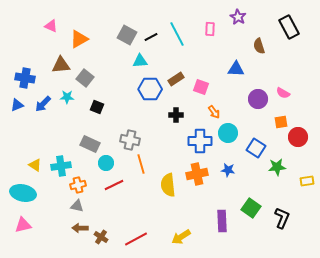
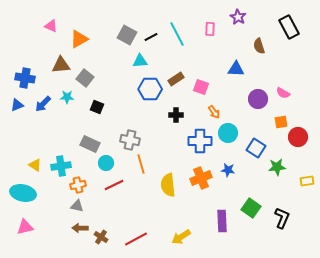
orange cross at (197, 174): moved 4 px right, 4 px down; rotated 10 degrees counterclockwise
pink triangle at (23, 225): moved 2 px right, 2 px down
